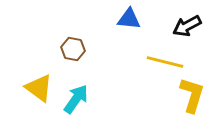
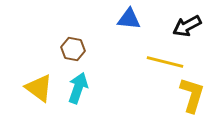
cyan arrow: moved 2 px right, 11 px up; rotated 16 degrees counterclockwise
